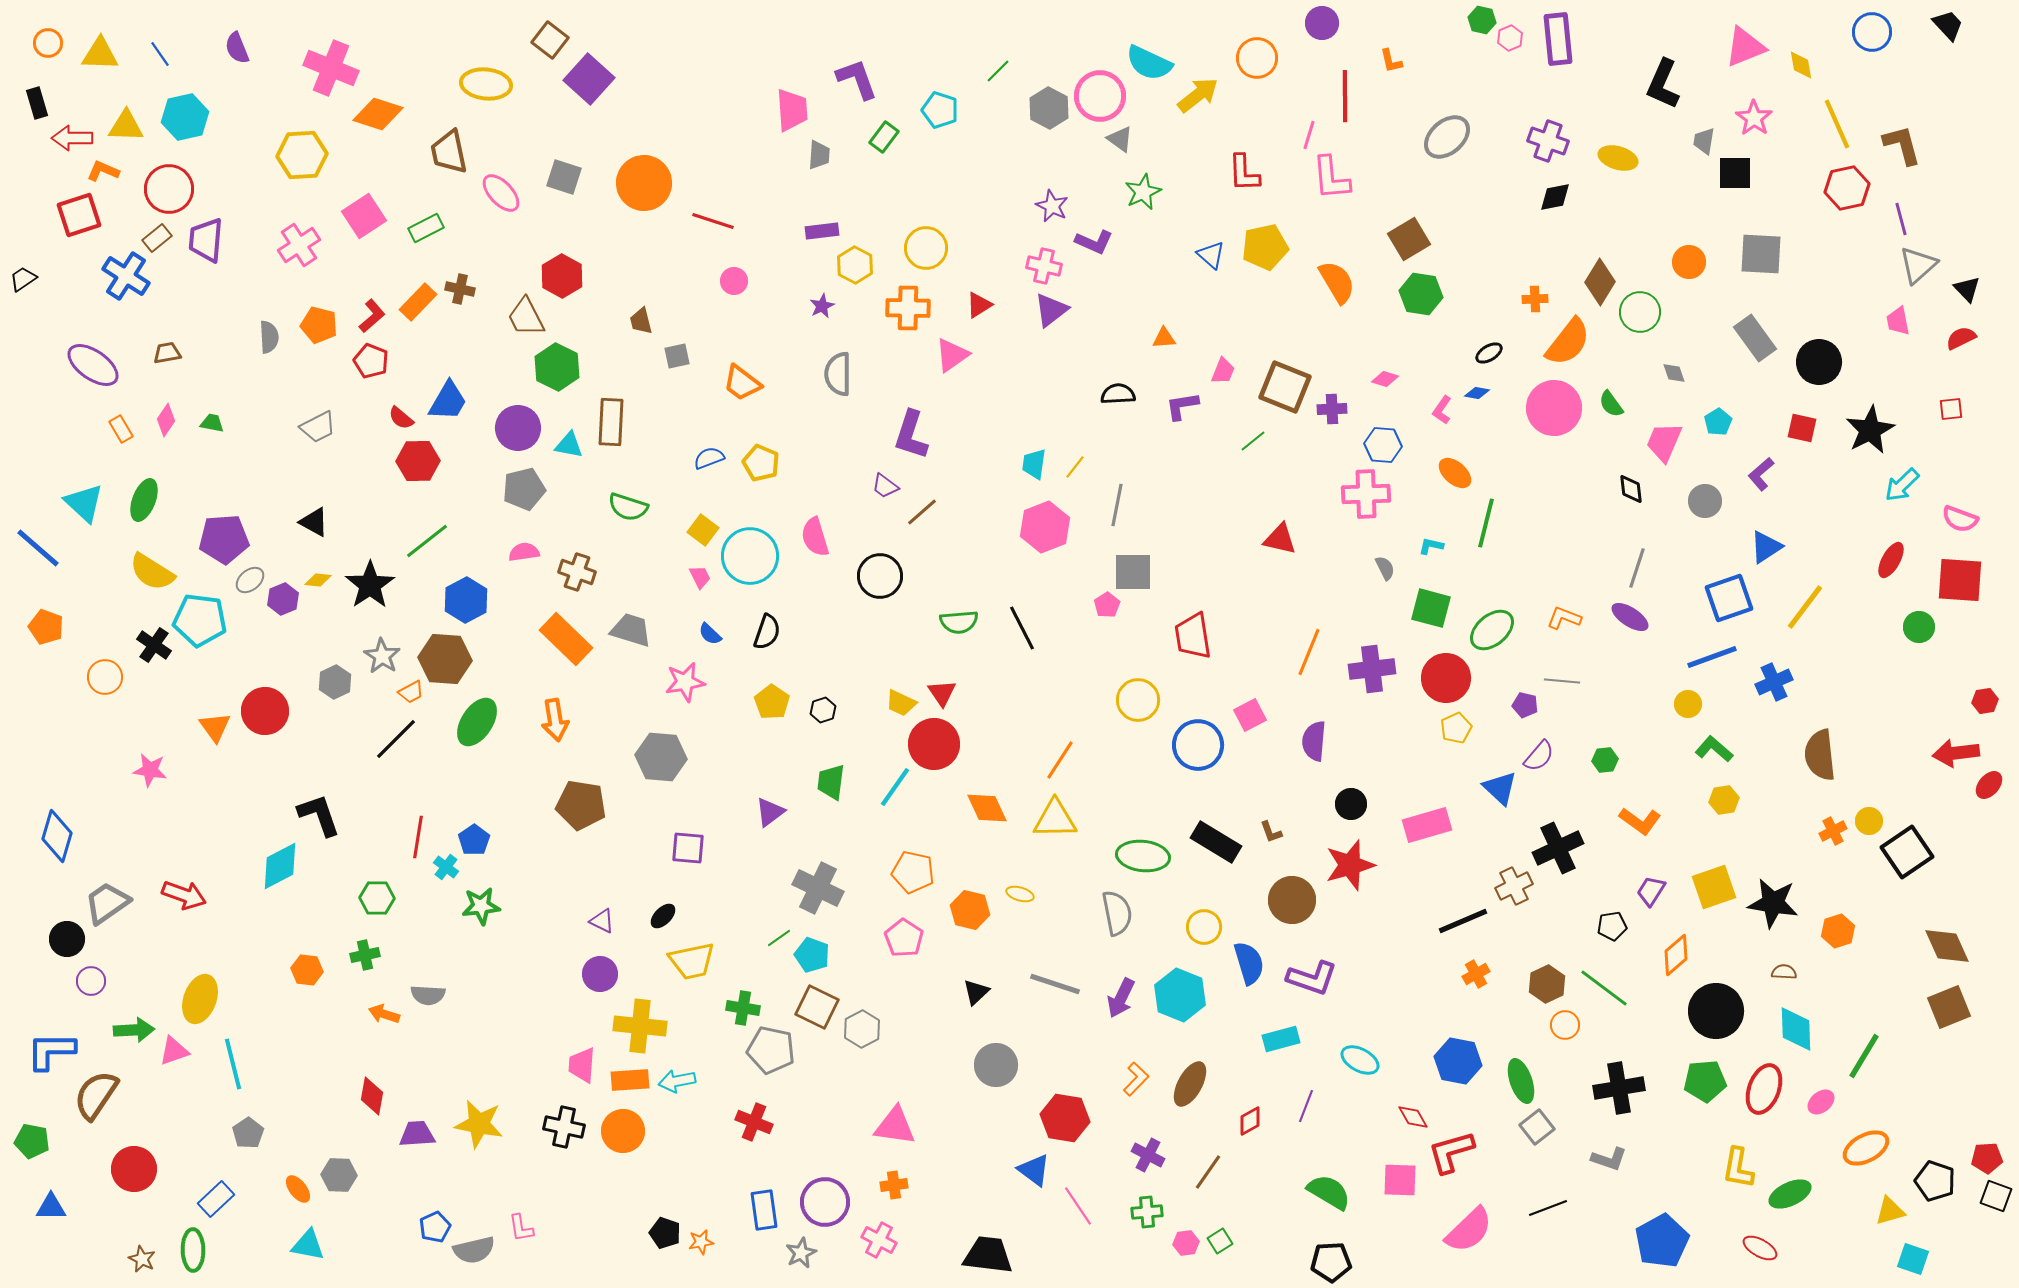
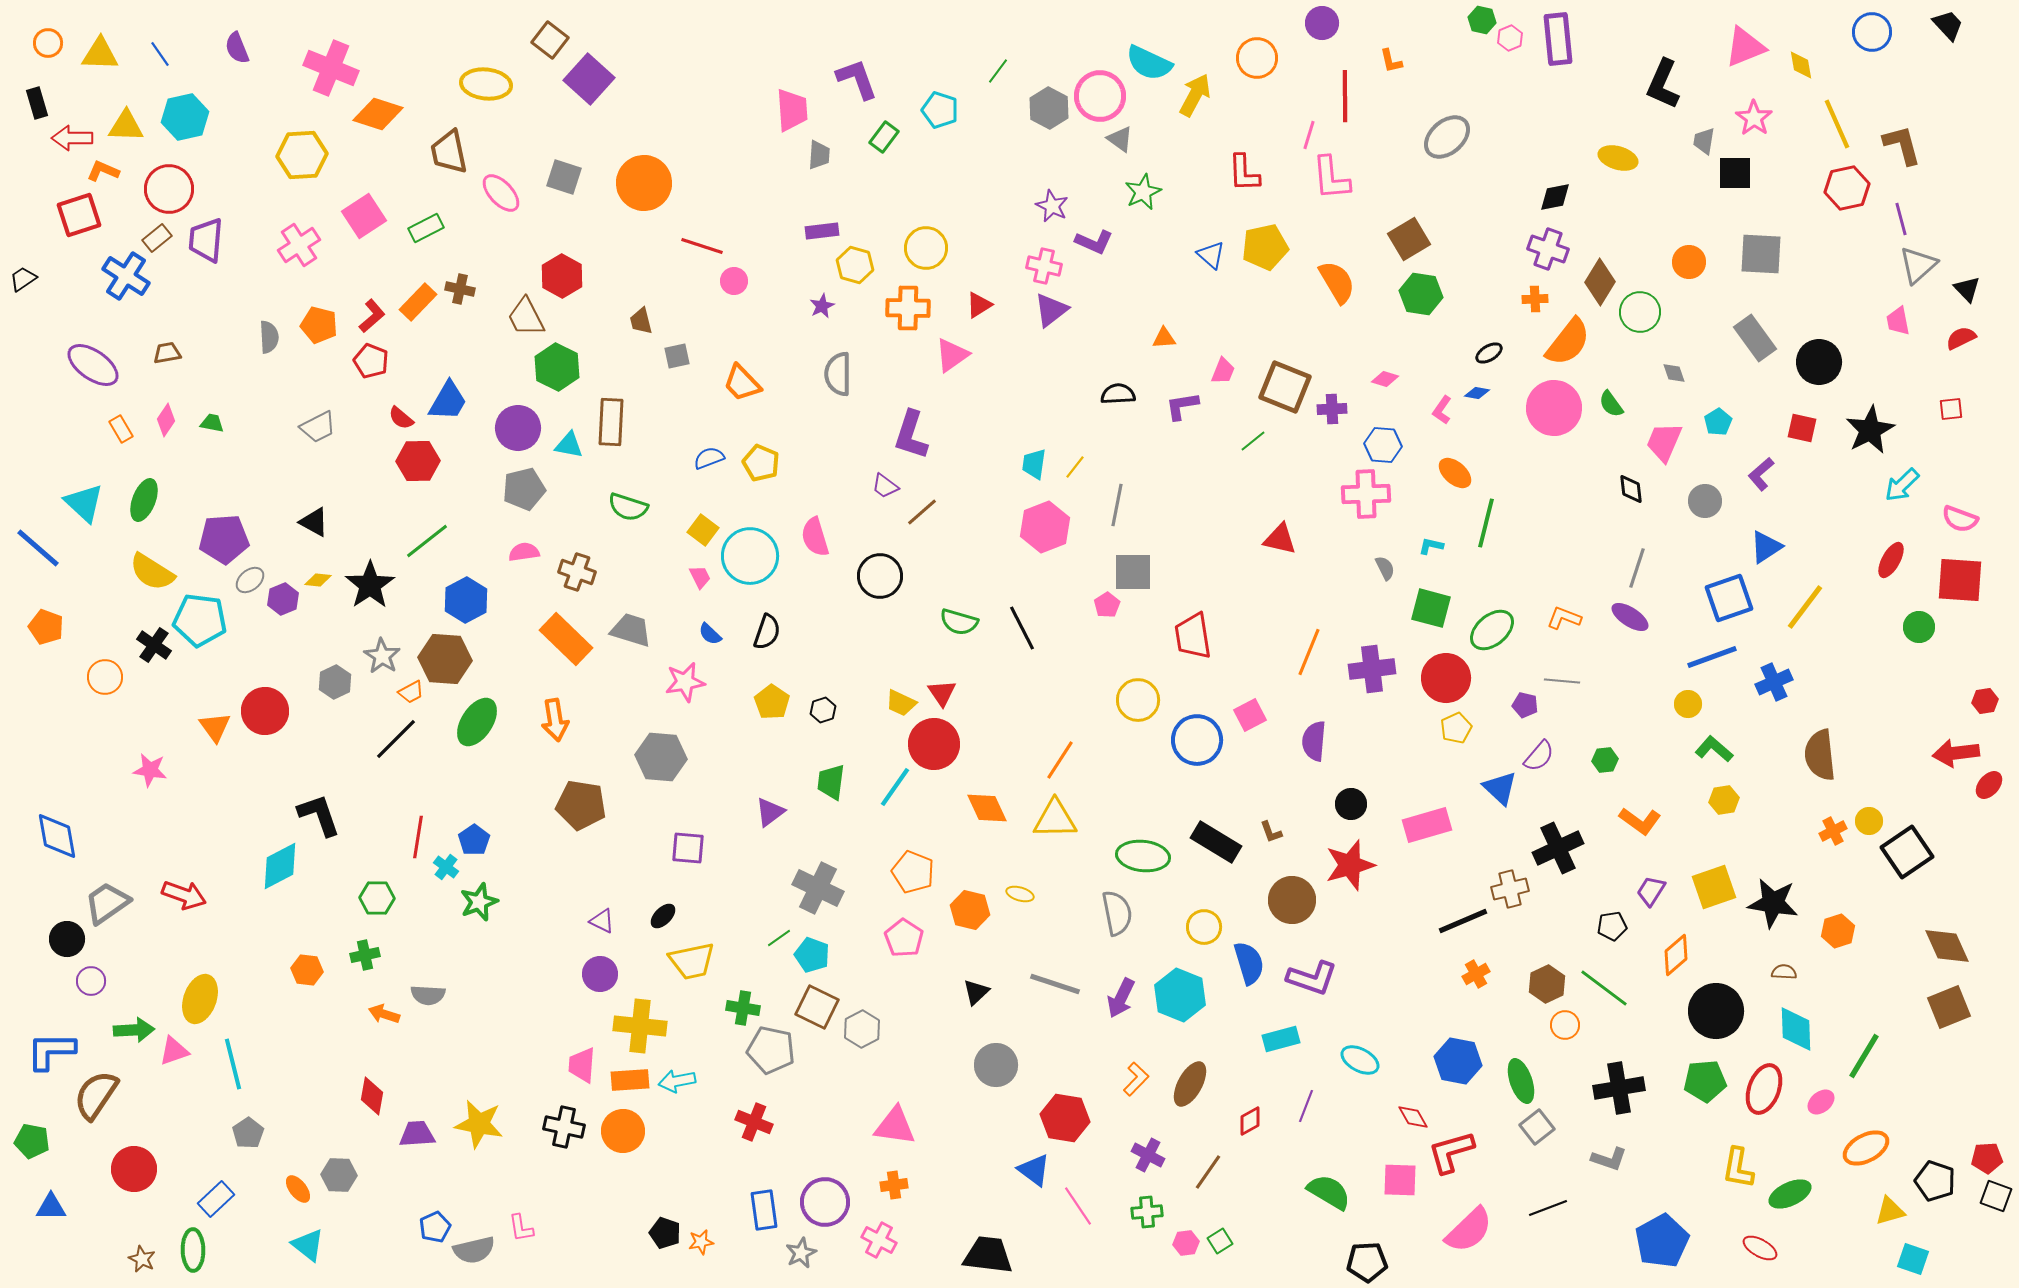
green line at (998, 71): rotated 8 degrees counterclockwise
yellow arrow at (1198, 95): moved 3 px left; rotated 24 degrees counterclockwise
purple cross at (1548, 141): moved 108 px down
red line at (713, 221): moved 11 px left, 25 px down
yellow hexagon at (855, 265): rotated 12 degrees counterclockwise
orange trapezoid at (742, 383): rotated 9 degrees clockwise
green semicircle at (959, 622): rotated 21 degrees clockwise
blue circle at (1198, 745): moved 1 px left, 5 px up
blue diamond at (57, 836): rotated 27 degrees counterclockwise
orange pentagon at (913, 872): rotated 9 degrees clockwise
brown cross at (1514, 886): moved 4 px left, 3 px down; rotated 12 degrees clockwise
green star at (481, 906): moved 2 px left, 4 px up; rotated 15 degrees counterclockwise
cyan triangle at (308, 1245): rotated 27 degrees clockwise
black pentagon at (1331, 1262): moved 36 px right
